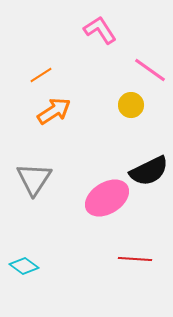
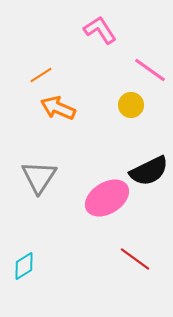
orange arrow: moved 4 px right, 3 px up; rotated 124 degrees counterclockwise
gray triangle: moved 5 px right, 2 px up
red line: rotated 32 degrees clockwise
cyan diamond: rotated 68 degrees counterclockwise
